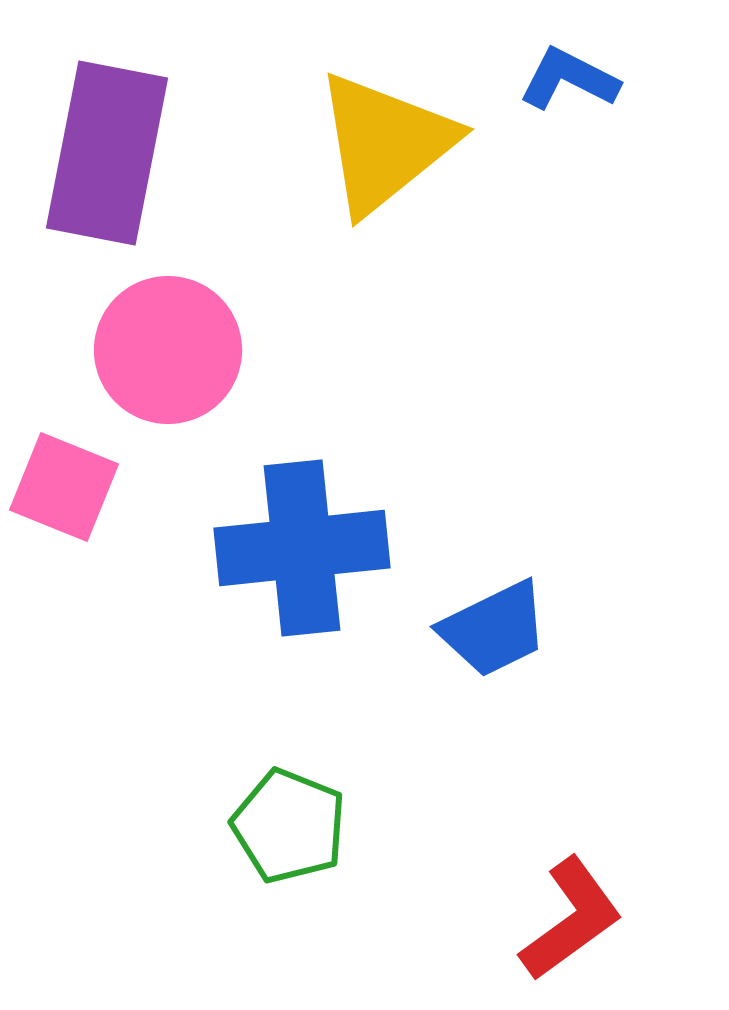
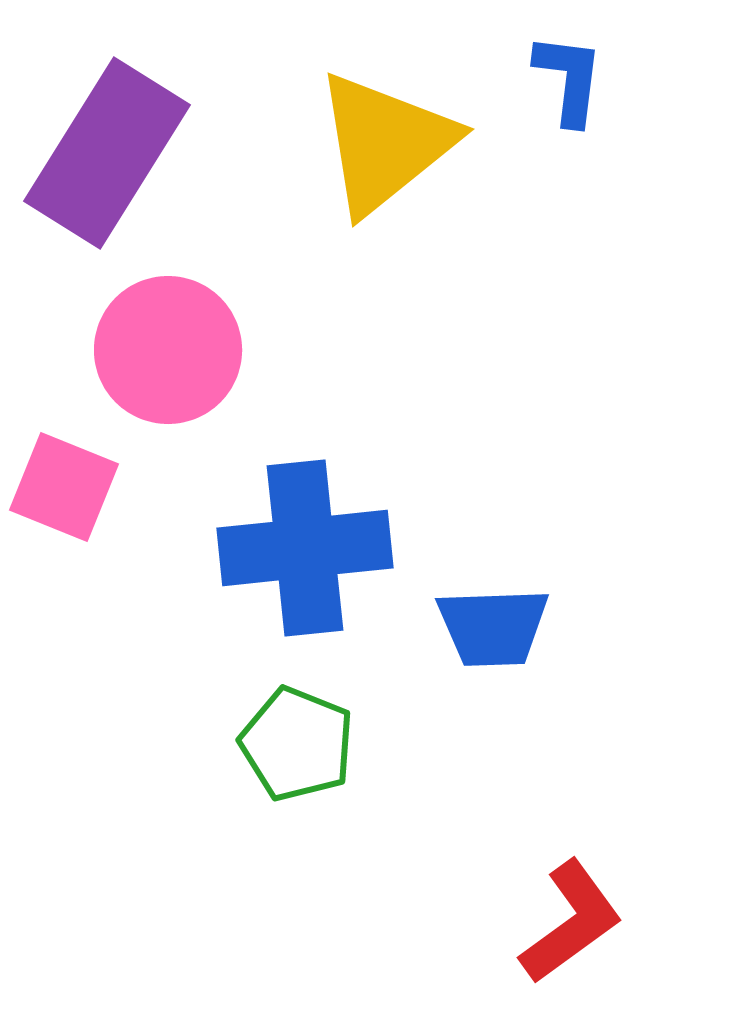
blue L-shape: rotated 70 degrees clockwise
purple rectangle: rotated 21 degrees clockwise
blue cross: moved 3 px right
blue trapezoid: moved 1 px left, 2 px up; rotated 24 degrees clockwise
green pentagon: moved 8 px right, 82 px up
red L-shape: moved 3 px down
